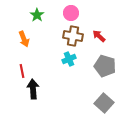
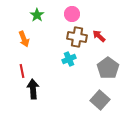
pink circle: moved 1 px right, 1 px down
brown cross: moved 4 px right, 1 px down
gray pentagon: moved 3 px right, 2 px down; rotated 20 degrees clockwise
gray square: moved 4 px left, 3 px up
